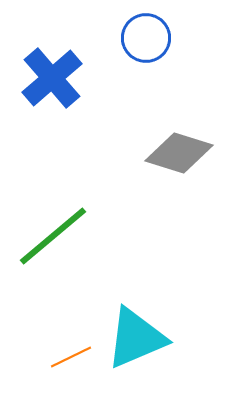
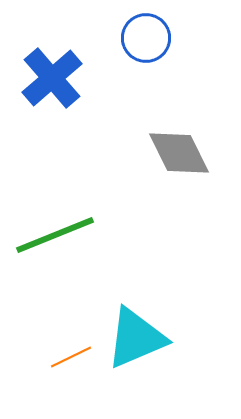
gray diamond: rotated 46 degrees clockwise
green line: moved 2 px right, 1 px up; rotated 18 degrees clockwise
